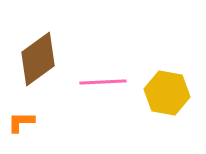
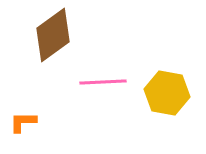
brown diamond: moved 15 px right, 24 px up
orange L-shape: moved 2 px right
